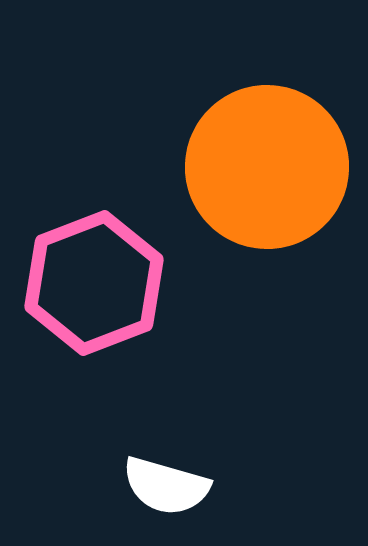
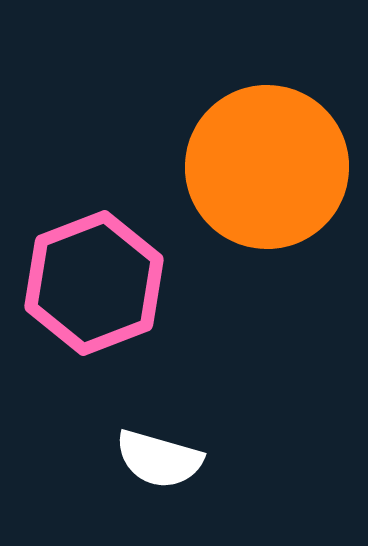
white semicircle: moved 7 px left, 27 px up
